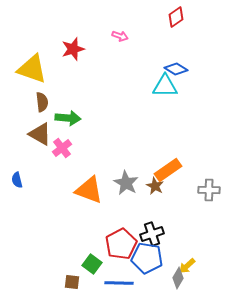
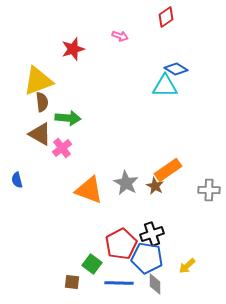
red diamond: moved 10 px left
yellow triangle: moved 6 px right, 12 px down; rotated 40 degrees counterclockwise
gray diamond: moved 23 px left, 6 px down; rotated 30 degrees counterclockwise
